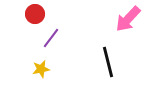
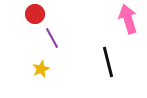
pink arrow: rotated 120 degrees clockwise
purple line: moved 1 px right; rotated 65 degrees counterclockwise
yellow star: rotated 12 degrees counterclockwise
